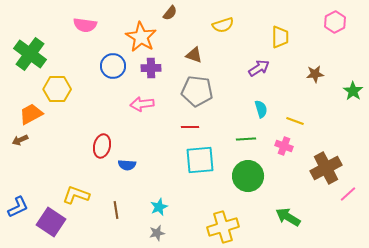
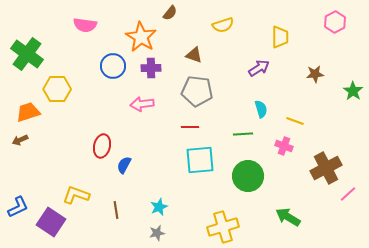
green cross: moved 3 px left
orange trapezoid: moved 3 px left, 2 px up; rotated 10 degrees clockwise
green line: moved 3 px left, 5 px up
blue semicircle: moved 3 px left; rotated 114 degrees clockwise
